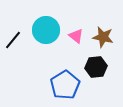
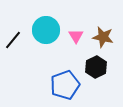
pink triangle: rotated 21 degrees clockwise
black hexagon: rotated 20 degrees counterclockwise
blue pentagon: rotated 12 degrees clockwise
